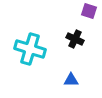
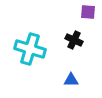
purple square: moved 1 px left, 1 px down; rotated 14 degrees counterclockwise
black cross: moved 1 px left, 1 px down
